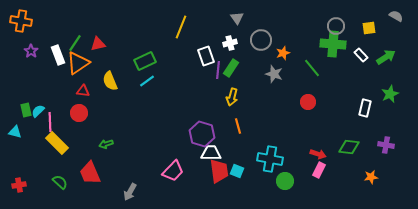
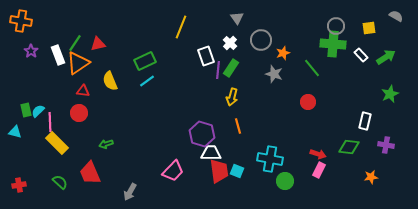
white cross at (230, 43): rotated 32 degrees counterclockwise
white rectangle at (365, 108): moved 13 px down
